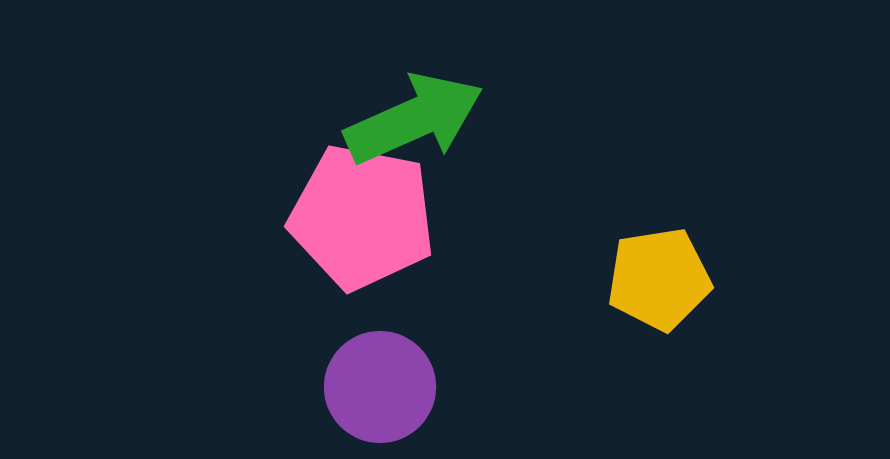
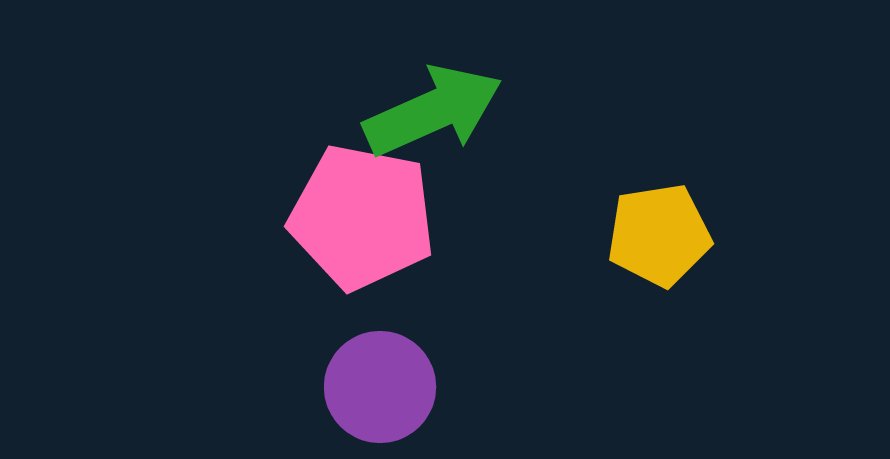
green arrow: moved 19 px right, 8 px up
yellow pentagon: moved 44 px up
